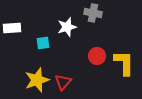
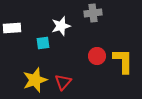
gray cross: rotated 18 degrees counterclockwise
white star: moved 6 px left, 1 px up
yellow L-shape: moved 1 px left, 2 px up
yellow star: moved 2 px left
